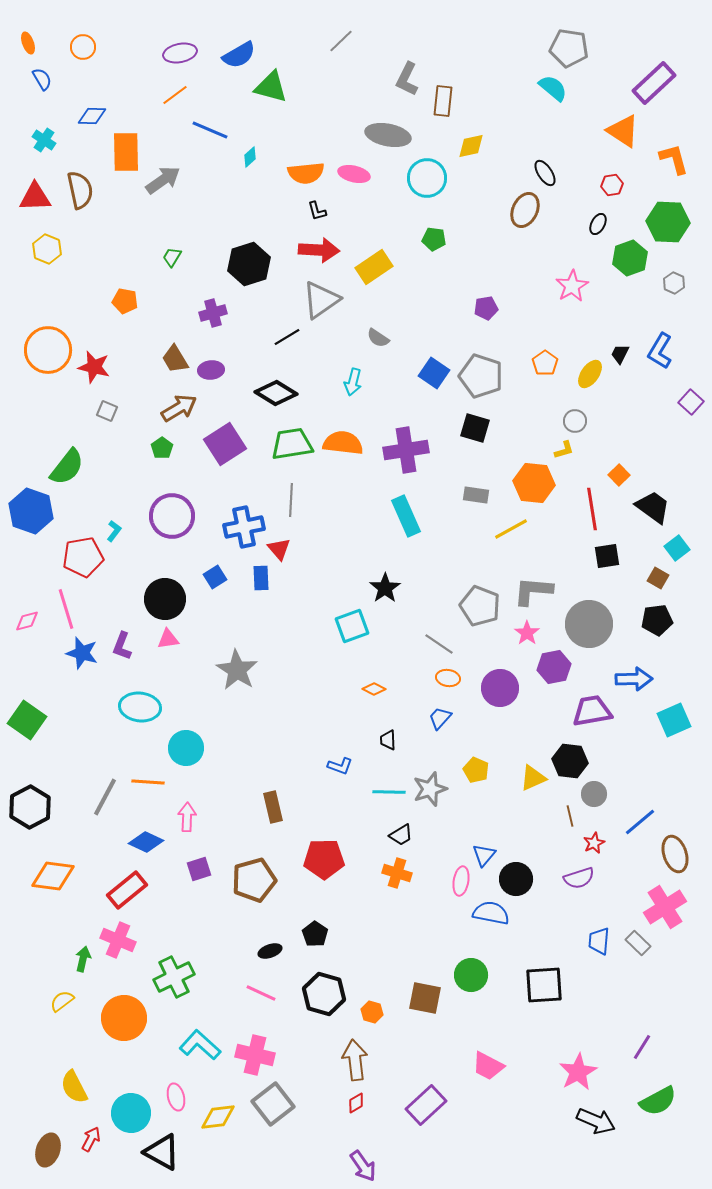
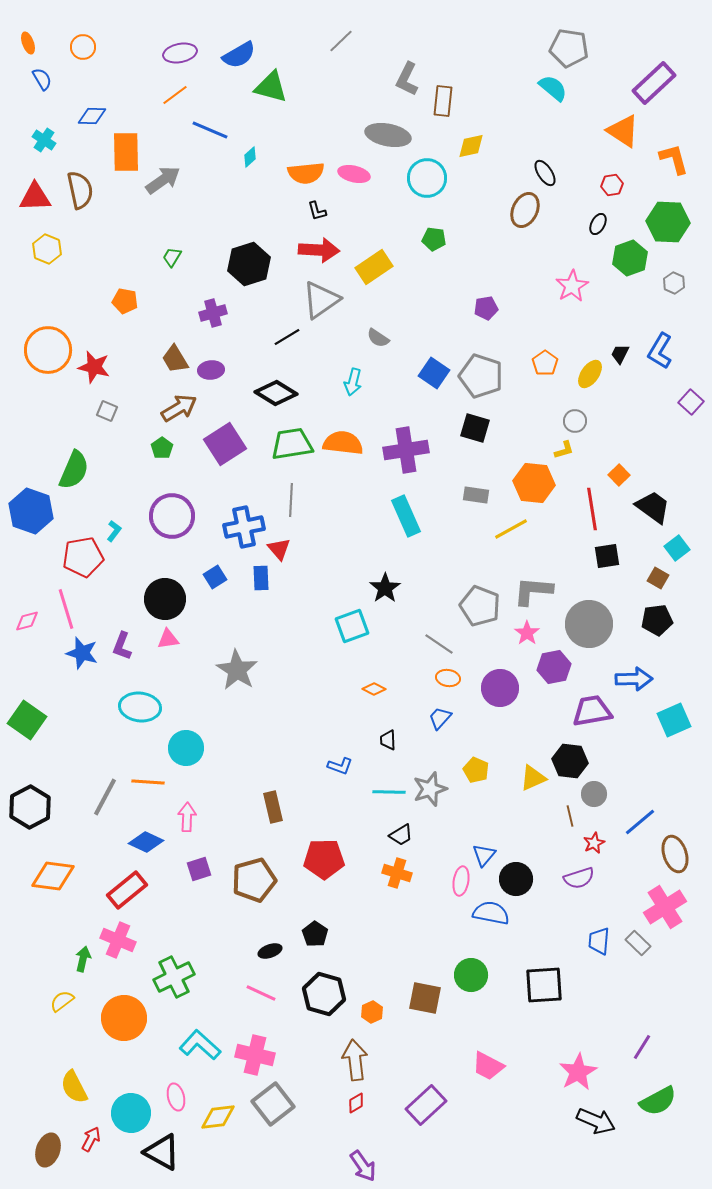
green semicircle at (67, 467): moved 7 px right, 3 px down; rotated 15 degrees counterclockwise
orange hexagon at (372, 1012): rotated 20 degrees clockwise
